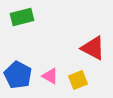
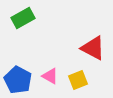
green rectangle: moved 1 px right, 1 px down; rotated 15 degrees counterclockwise
blue pentagon: moved 5 px down
